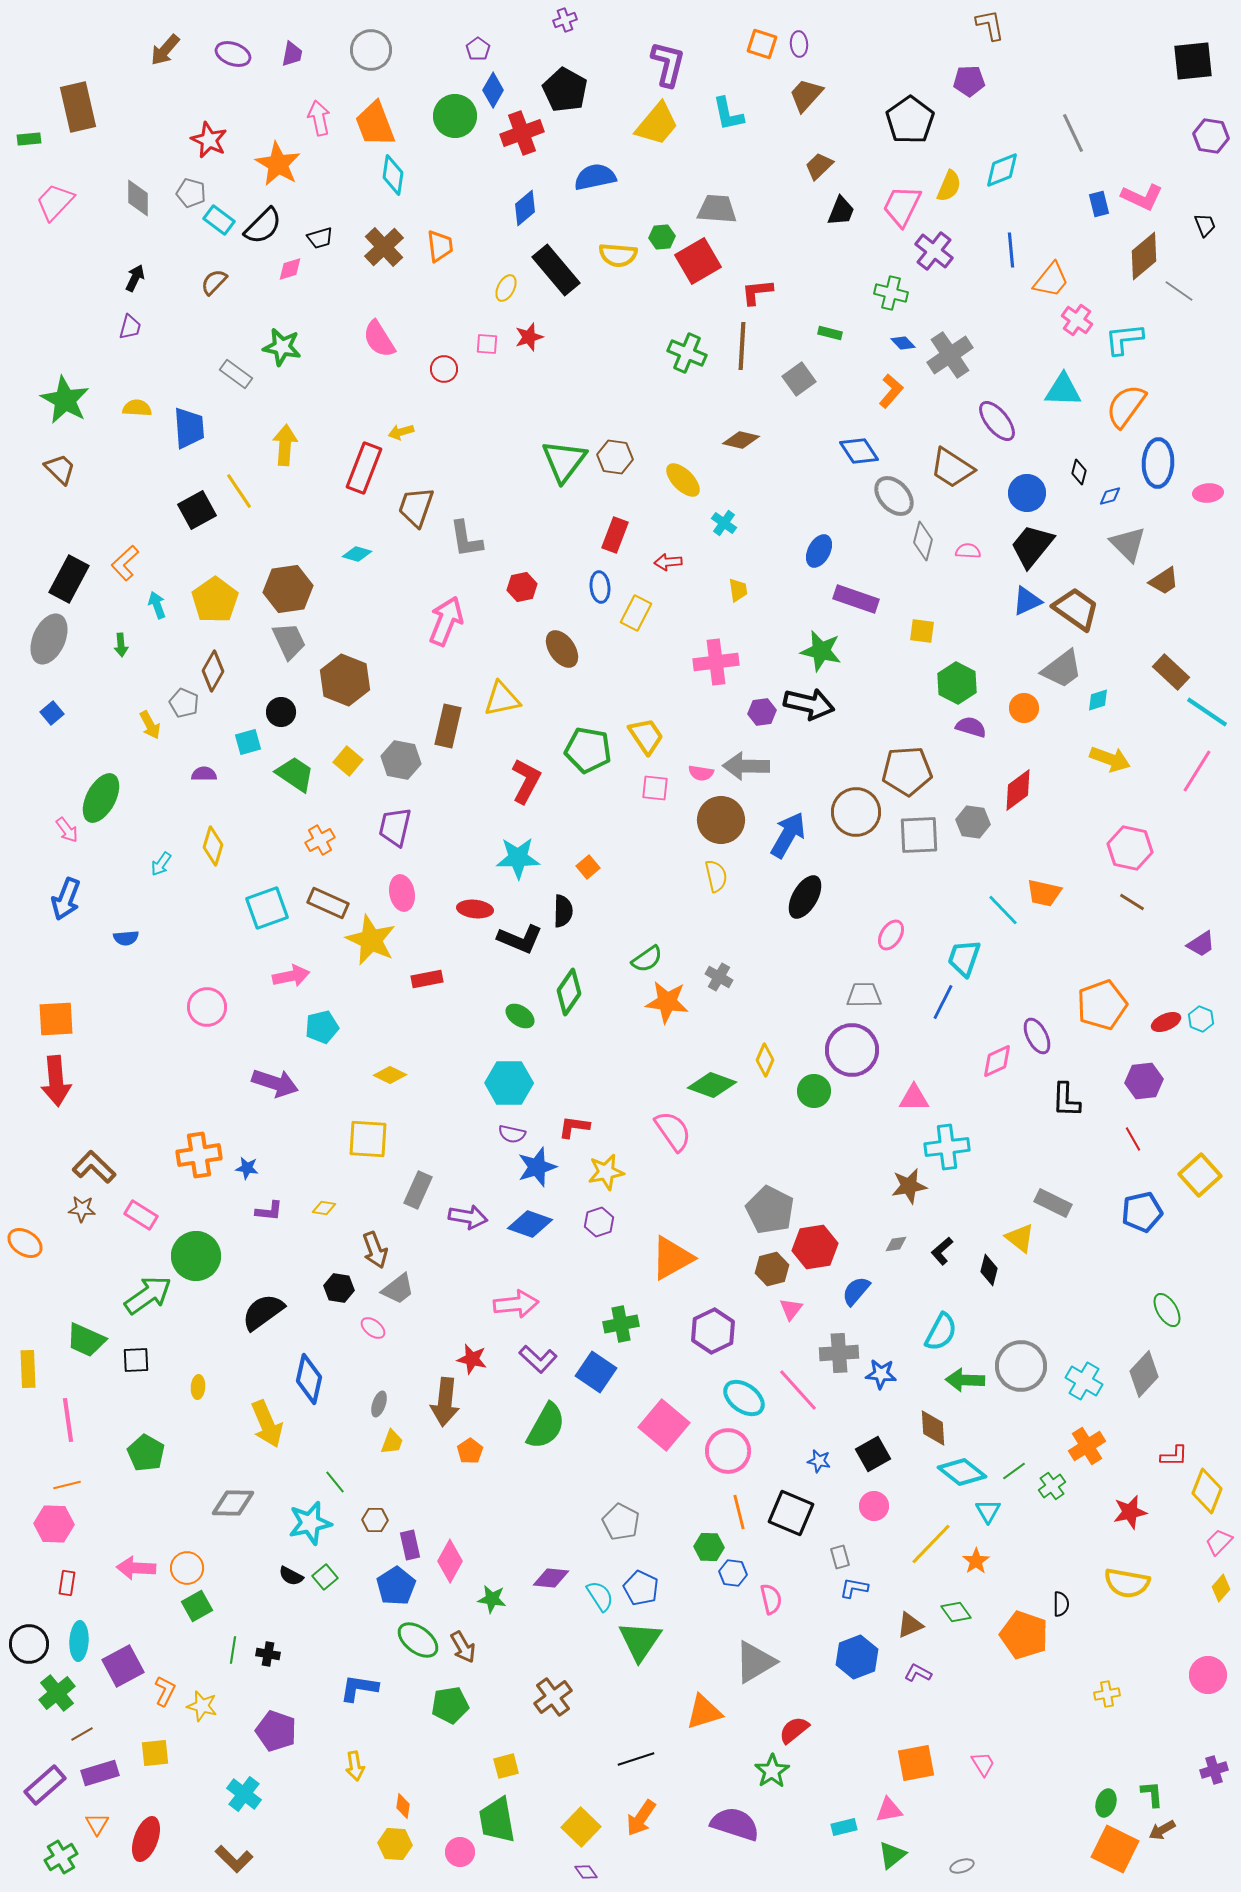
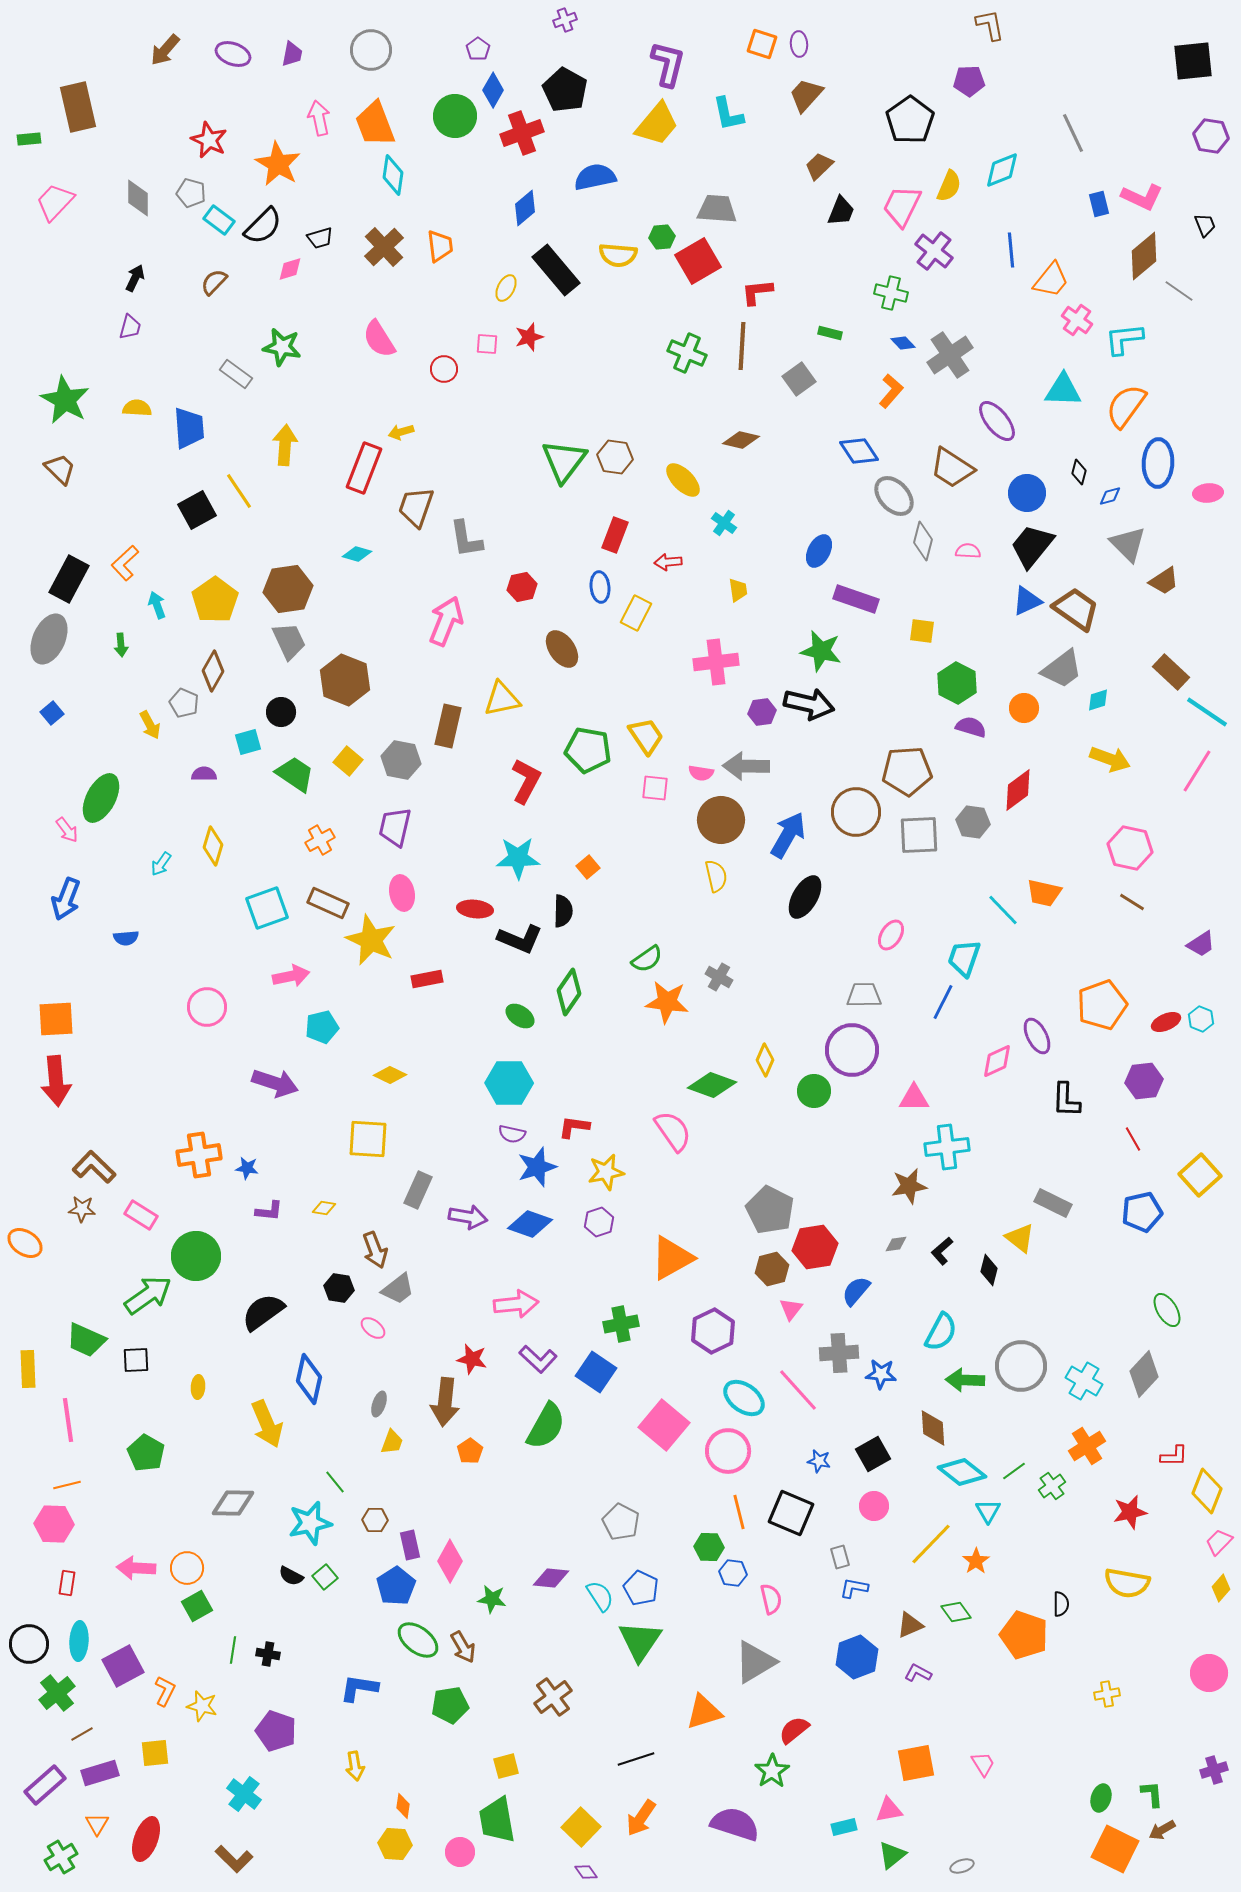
pink circle at (1208, 1675): moved 1 px right, 2 px up
green ellipse at (1106, 1803): moved 5 px left, 5 px up
